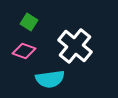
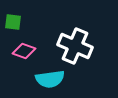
green square: moved 16 px left; rotated 24 degrees counterclockwise
white cross: rotated 16 degrees counterclockwise
